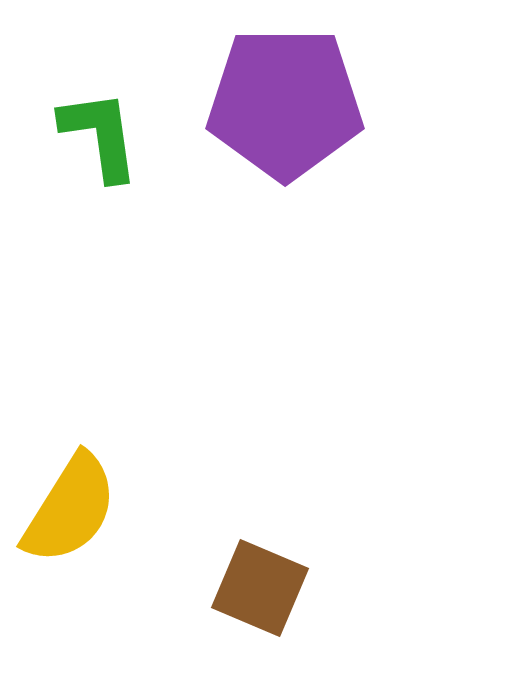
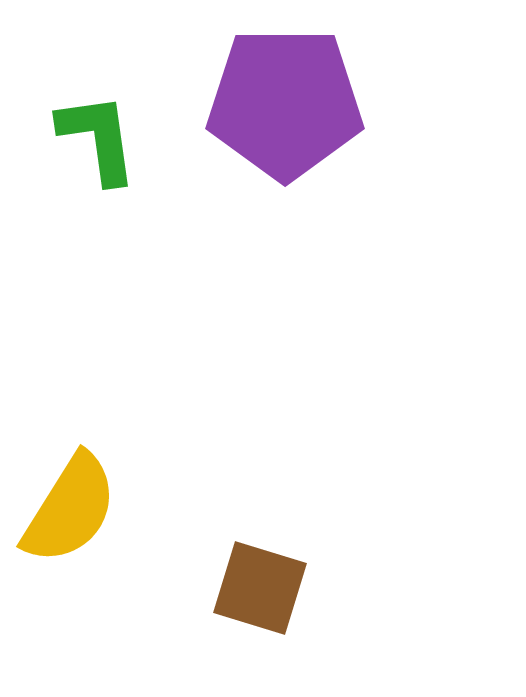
green L-shape: moved 2 px left, 3 px down
brown square: rotated 6 degrees counterclockwise
